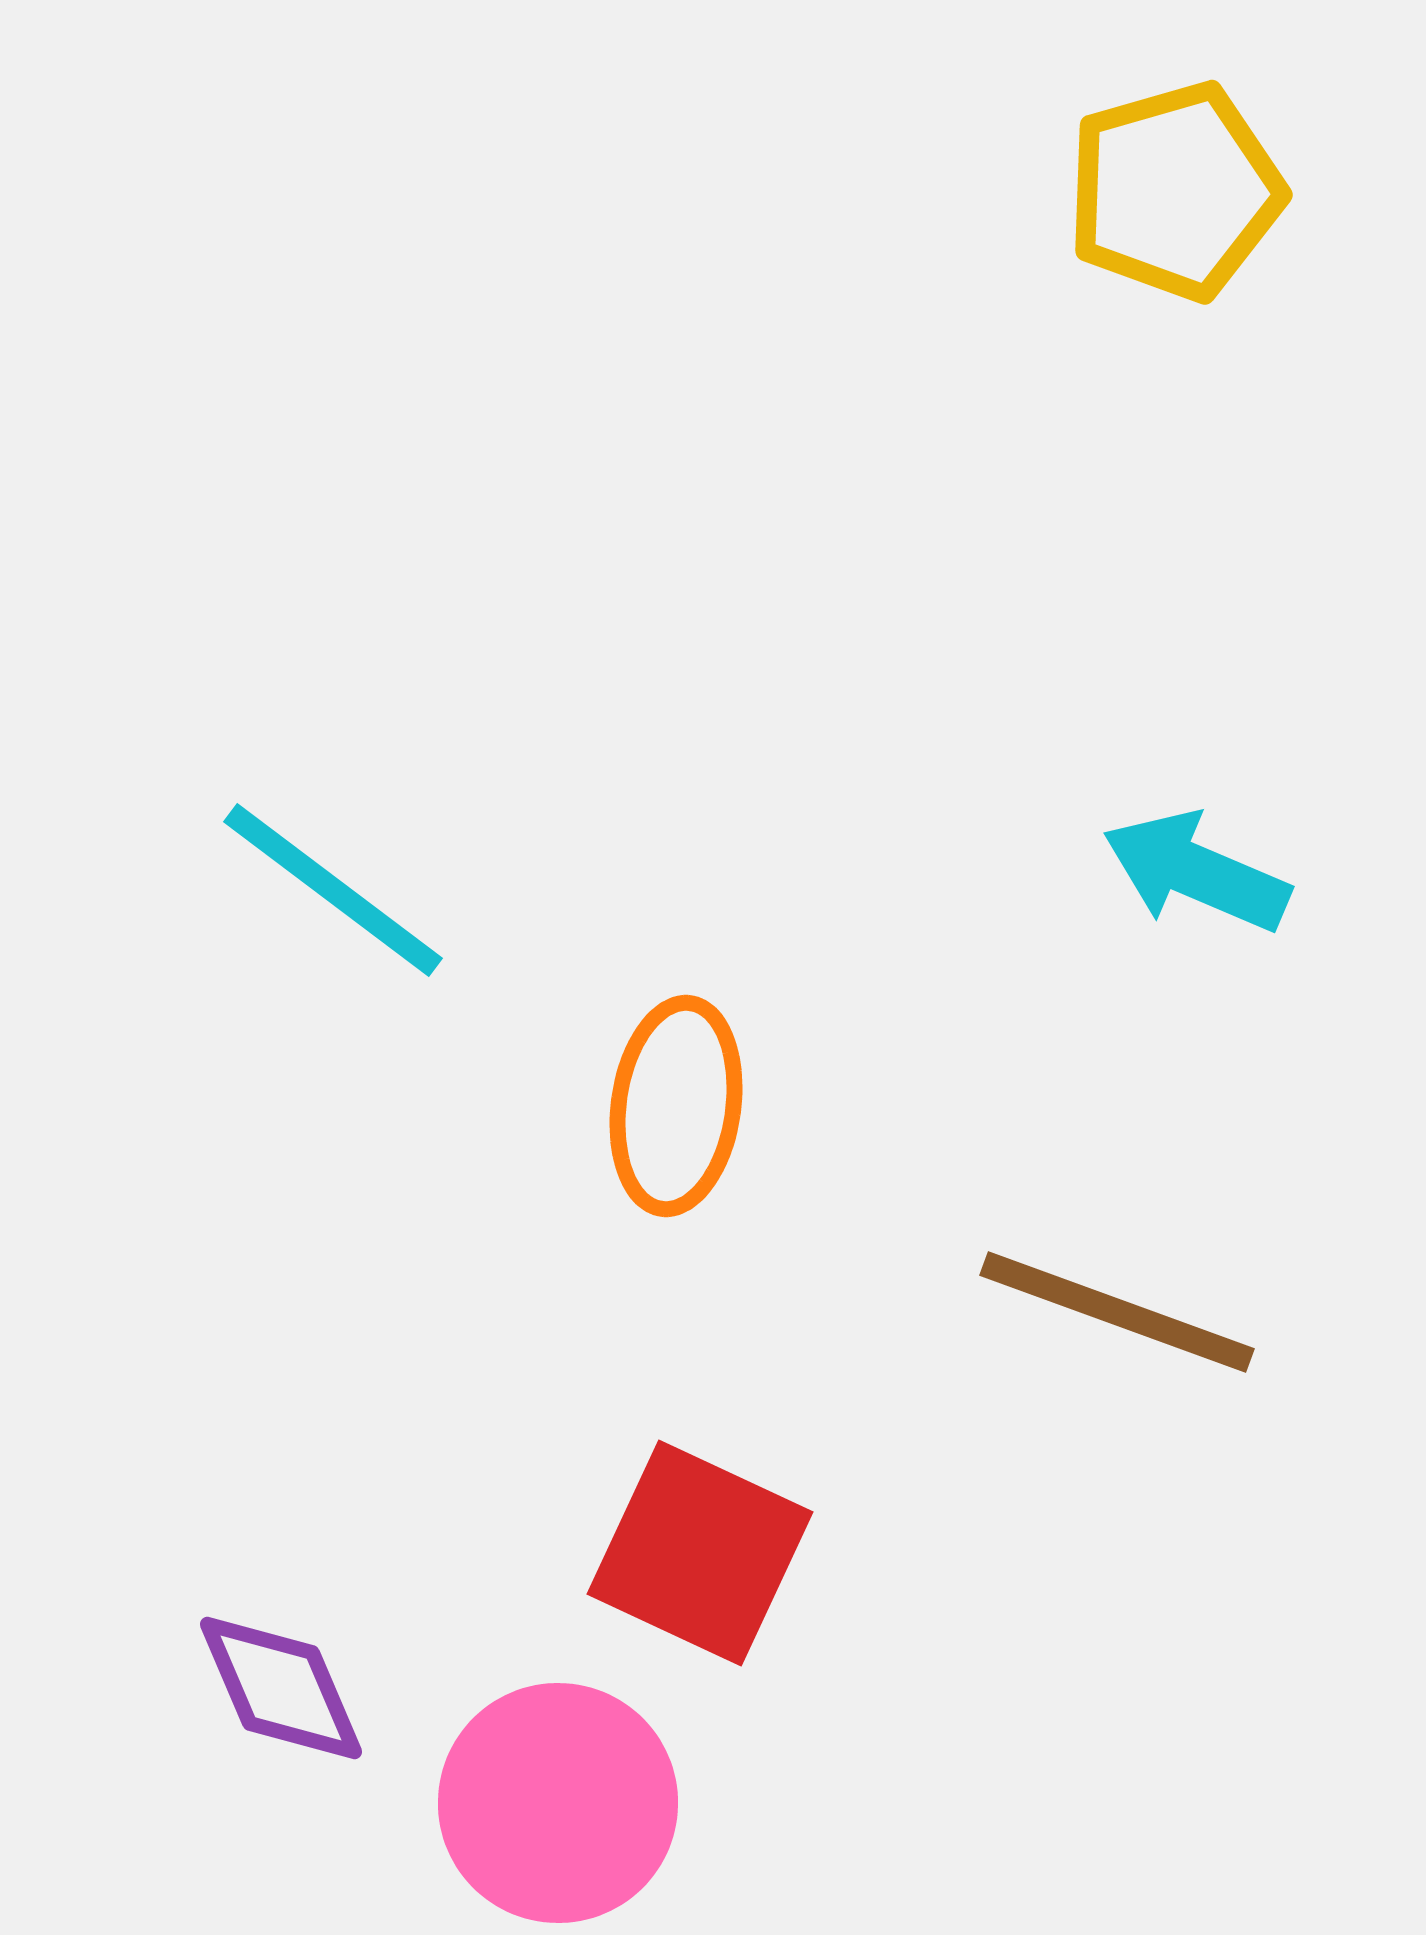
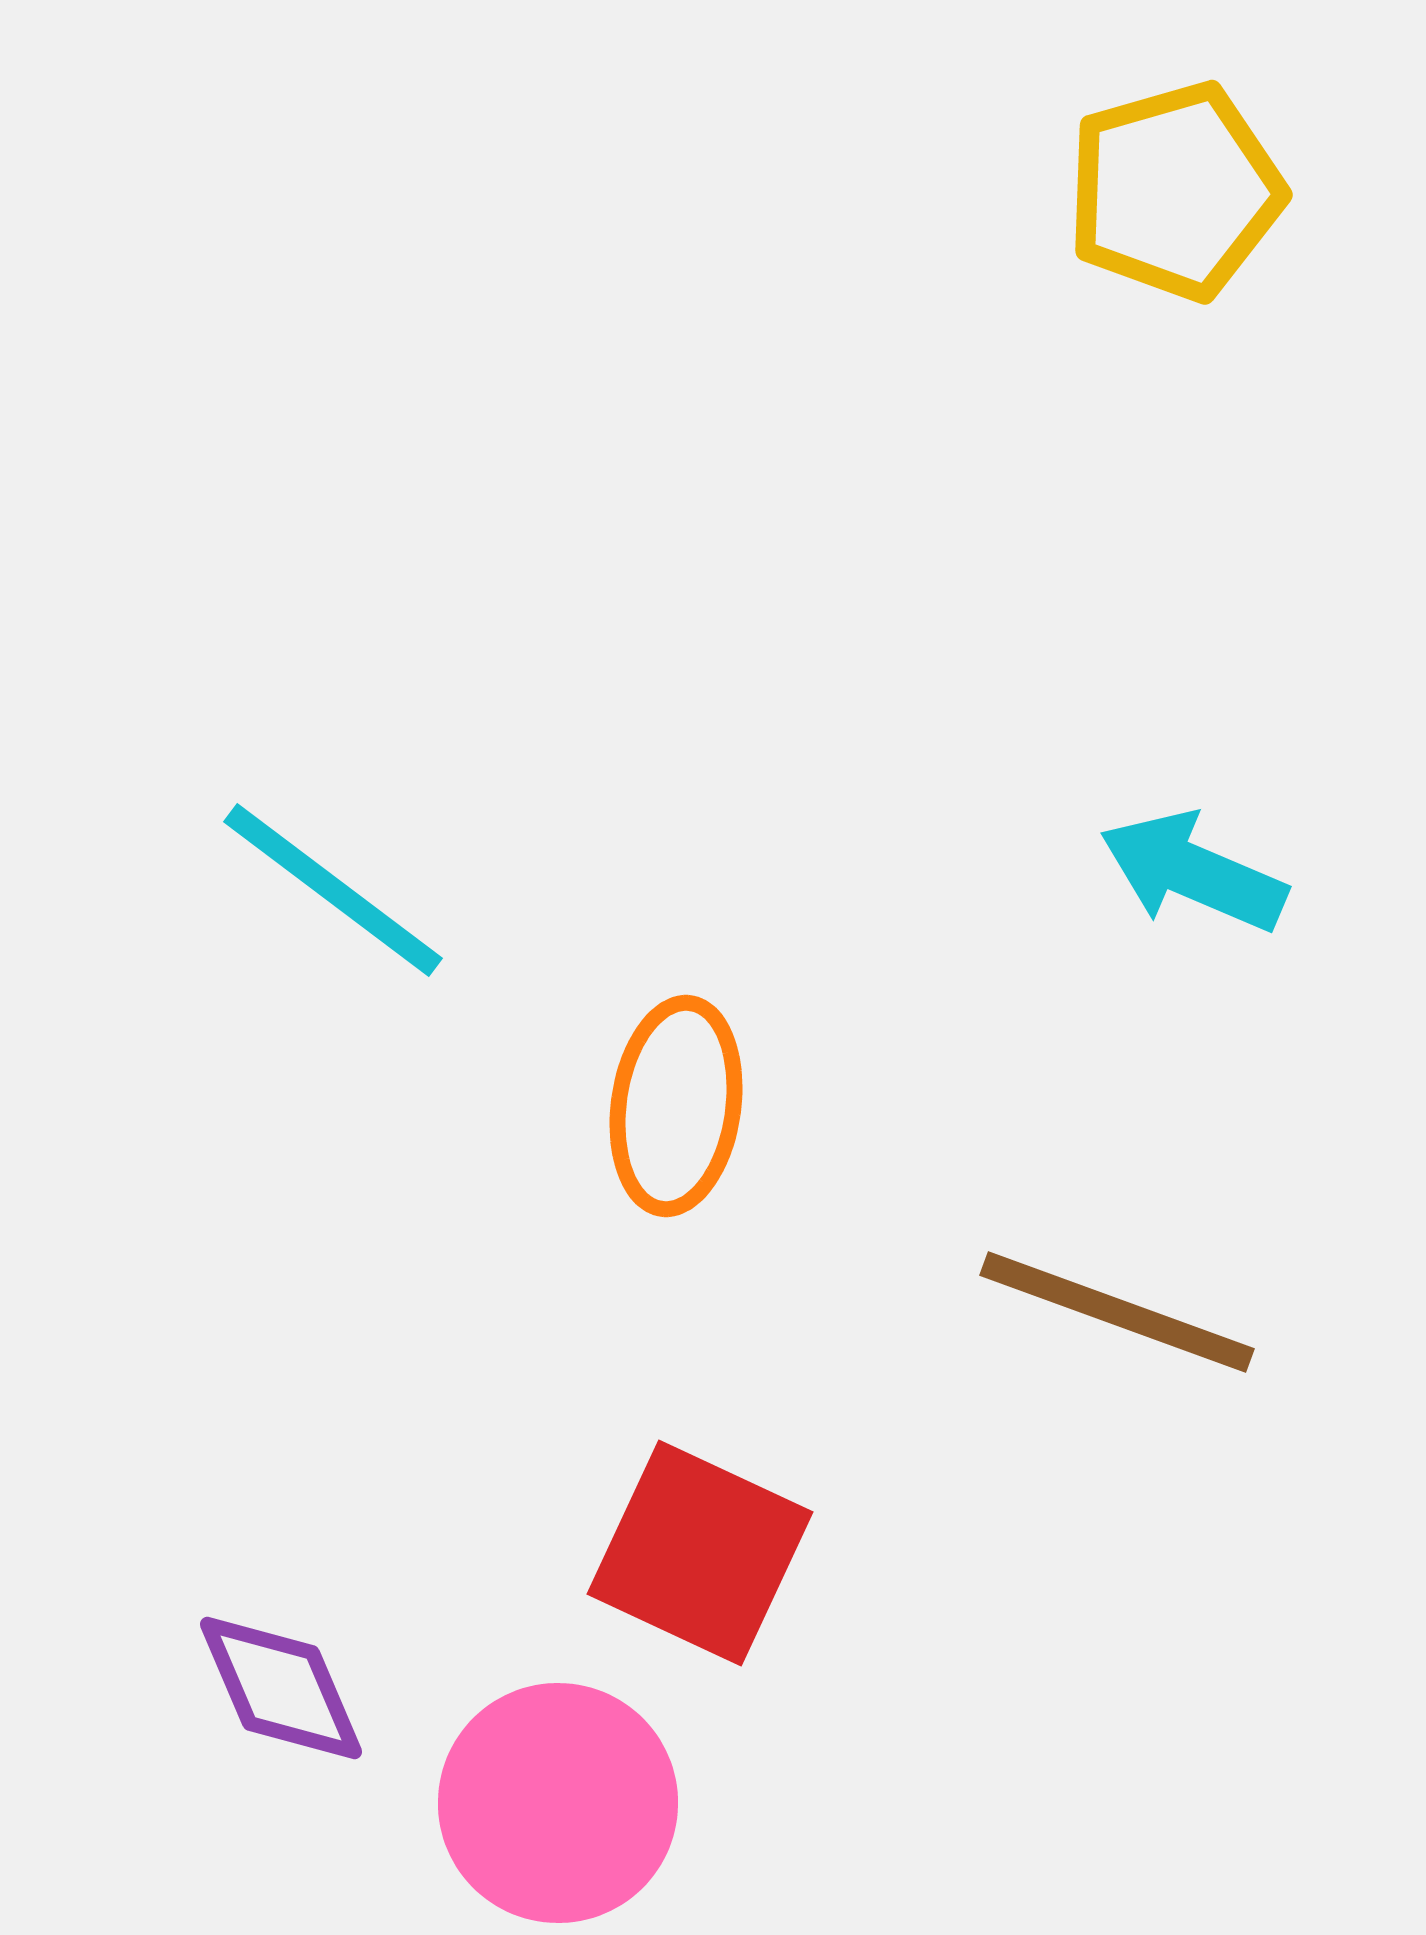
cyan arrow: moved 3 px left
